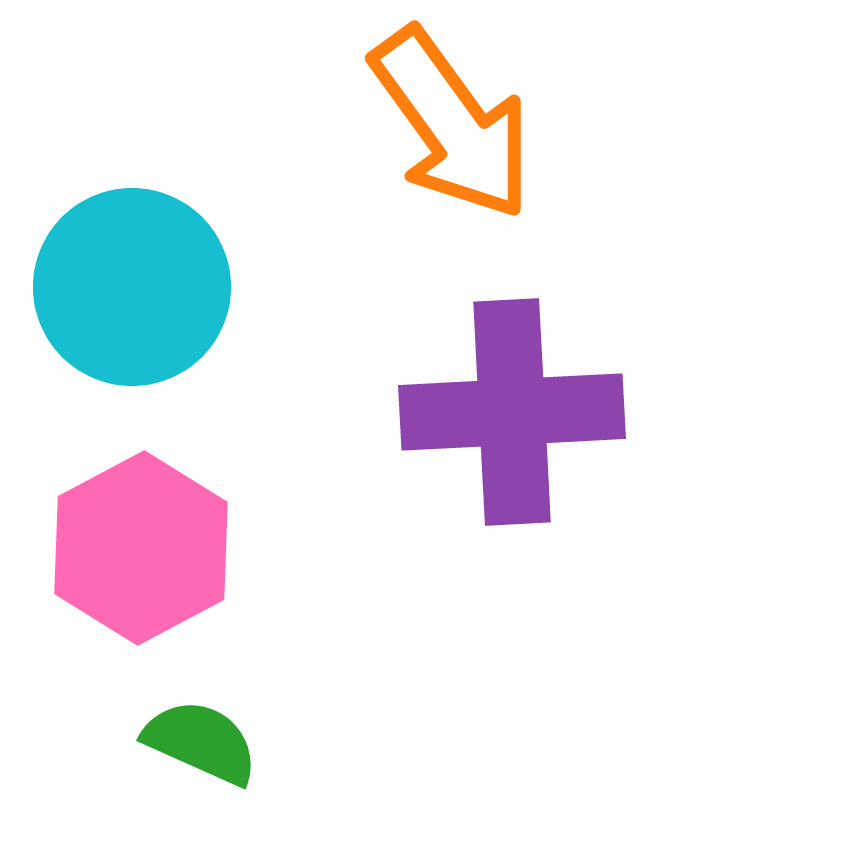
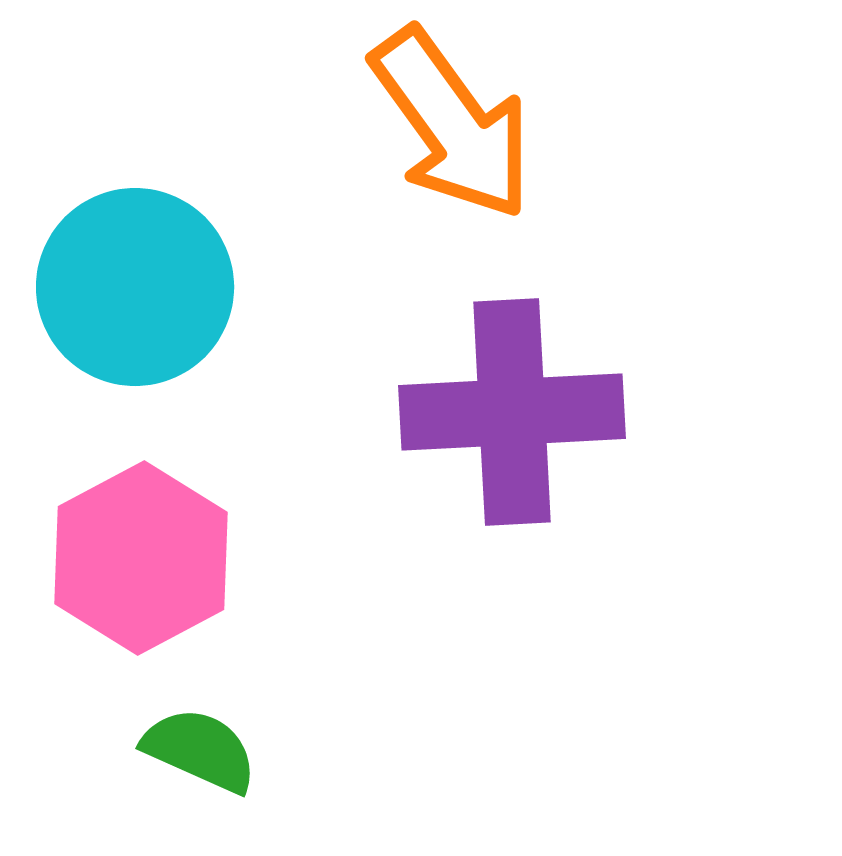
cyan circle: moved 3 px right
pink hexagon: moved 10 px down
green semicircle: moved 1 px left, 8 px down
